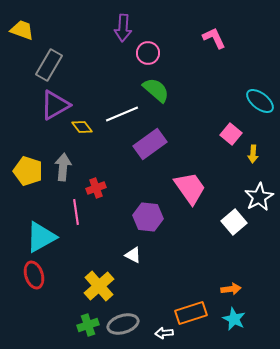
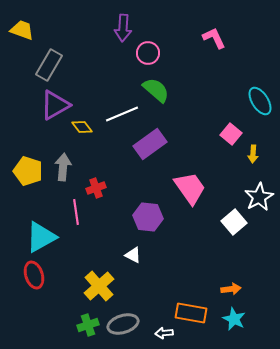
cyan ellipse: rotated 20 degrees clockwise
orange rectangle: rotated 28 degrees clockwise
